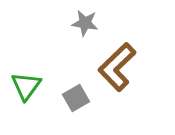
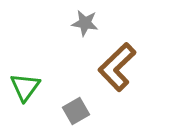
green triangle: moved 1 px left, 1 px down
gray square: moved 13 px down
